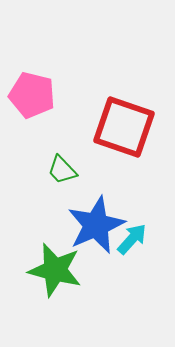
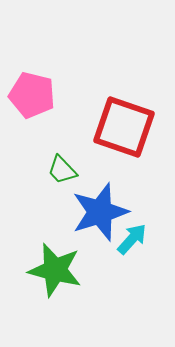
blue star: moved 4 px right, 13 px up; rotated 6 degrees clockwise
